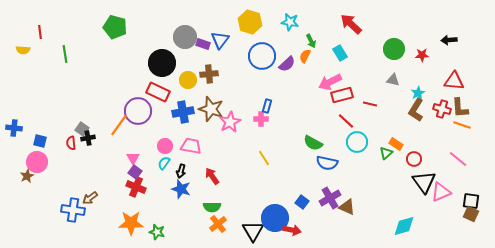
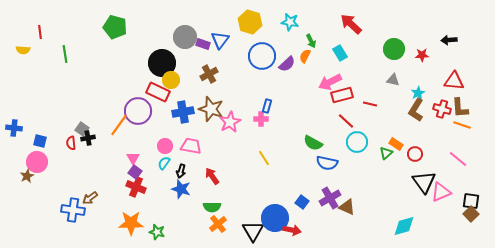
brown cross at (209, 74): rotated 24 degrees counterclockwise
yellow circle at (188, 80): moved 17 px left
red circle at (414, 159): moved 1 px right, 5 px up
brown square at (471, 214): rotated 21 degrees clockwise
